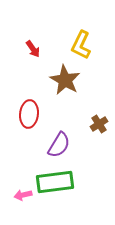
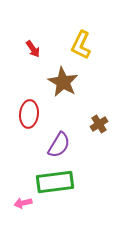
brown star: moved 2 px left, 2 px down
pink arrow: moved 8 px down
